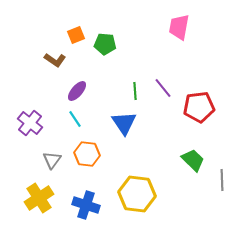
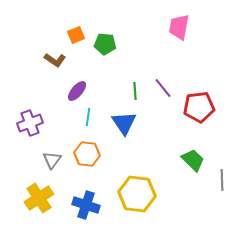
cyan line: moved 13 px right, 2 px up; rotated 42 degrees clockwise
purple cross: rotated 30 degrees clockwise
